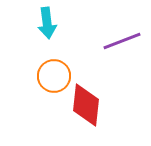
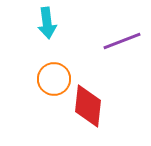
orange circle: moved 3 px down
red diamond: moved 2 px right, 1 px down
